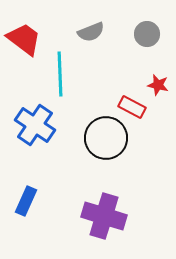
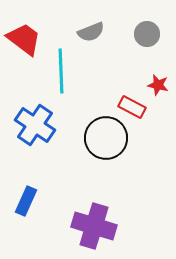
cyan line: moved 1 px right, 3 px up
purple cross: moved 10 px left, 10 px down
